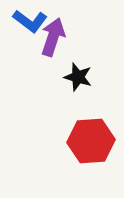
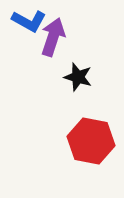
blue L-shape: moved 1 px left; rotated 8 degrees counterclockwise
red hexagon: rotated 15 degrees clockwise
